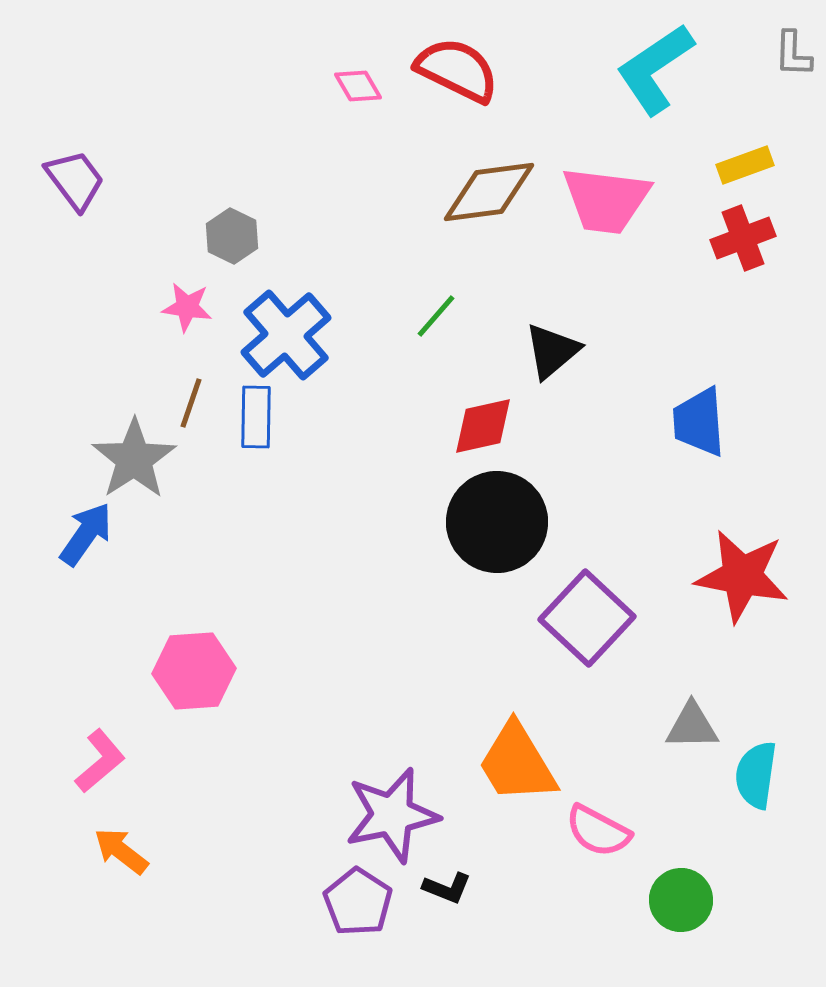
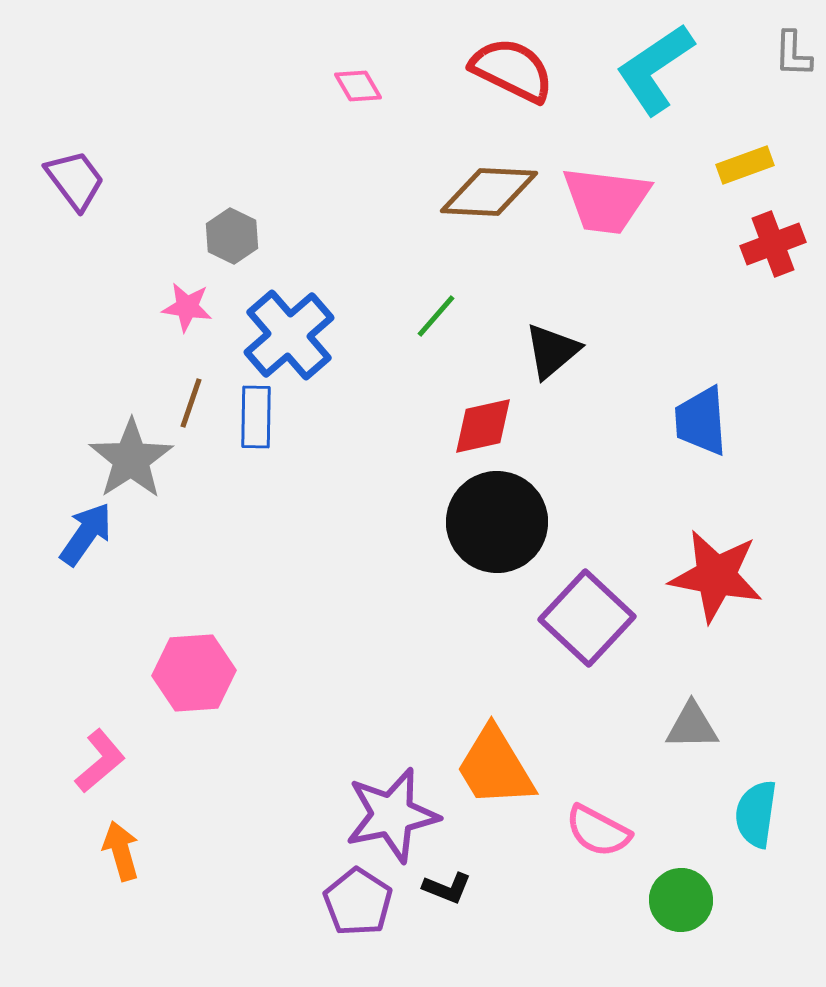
red semicircle: moved 55 px right
brown diamond: rotated 10 degrees clockwise
red cross: moved 30 px right, 6 px down
blue cross: moved 3 px right
blue trapezoid: moved 2 px right, 1 px up
gray star: moved 3 px left
red star: moved 26 px left
pink hexagon: moved 2 px down
orange trapezoid: moved 22 px left, 4 px down
cyan semicircle: moved 39 px down
orange arrow: rotated 36 degrees clockwise
